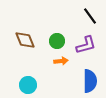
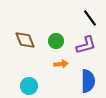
black line: moved 2 px down
green circle: moved 1 px left
orange arrow: moved 3 px down
blue semicircle: moved 2 px left
cyan circle: moved 1 px right, 1 px down
